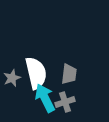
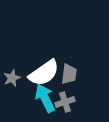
white semicircle: moved 8 px right; rotated 68 degrees clockwise
